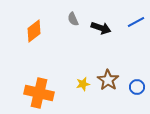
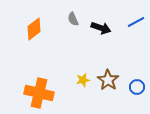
orange diamond: moved 2 px up
yellow star: moved 4 px up
